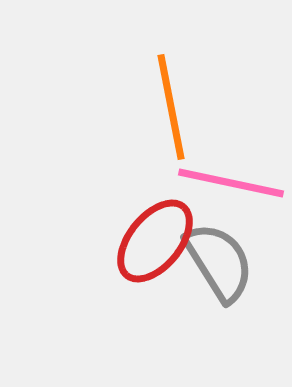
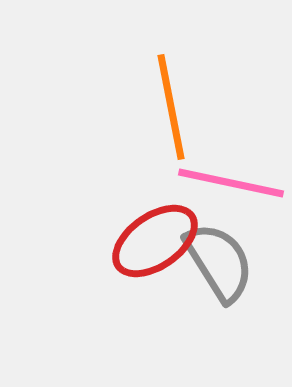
red ellipse: rotated 16 degrees clockwise
